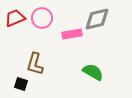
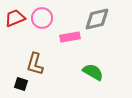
pink rectangle: moved 2 px left, 3 px down
